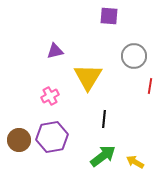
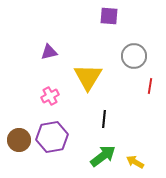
purple triangle: moved 6 px left, 1 px down
